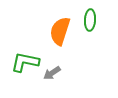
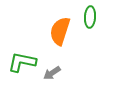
green ellipse: moved 3 px up
green L-shape: moved 3 px left
